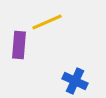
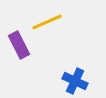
purple rectangle: rotated 32 degrees counterclockwise
